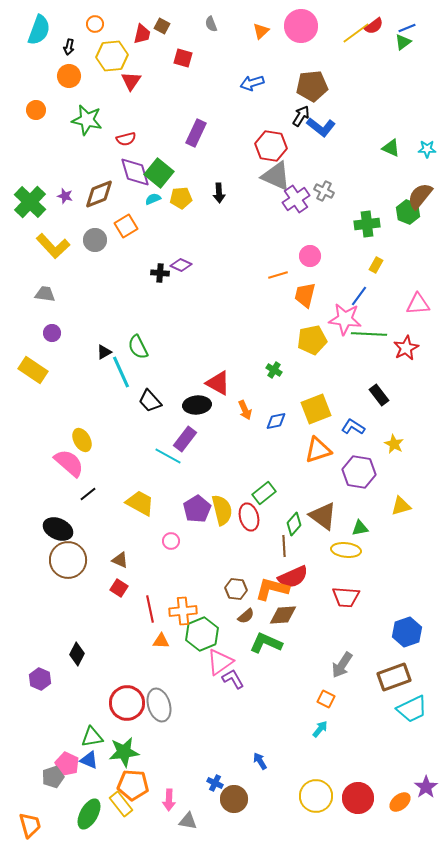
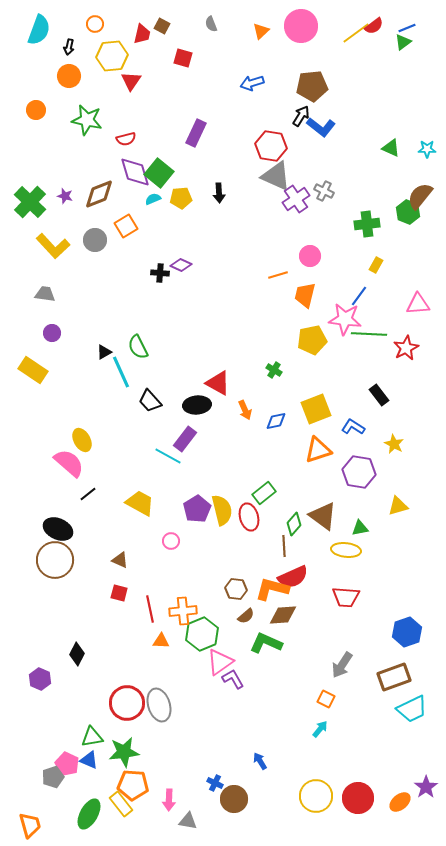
yellow triangle at (401, 506): moved 3 px left
brown circle at (68, 560): moved 13 px left
red square at (119, 588): moved 5 px down; rotated 18 degrees counterclockwise
